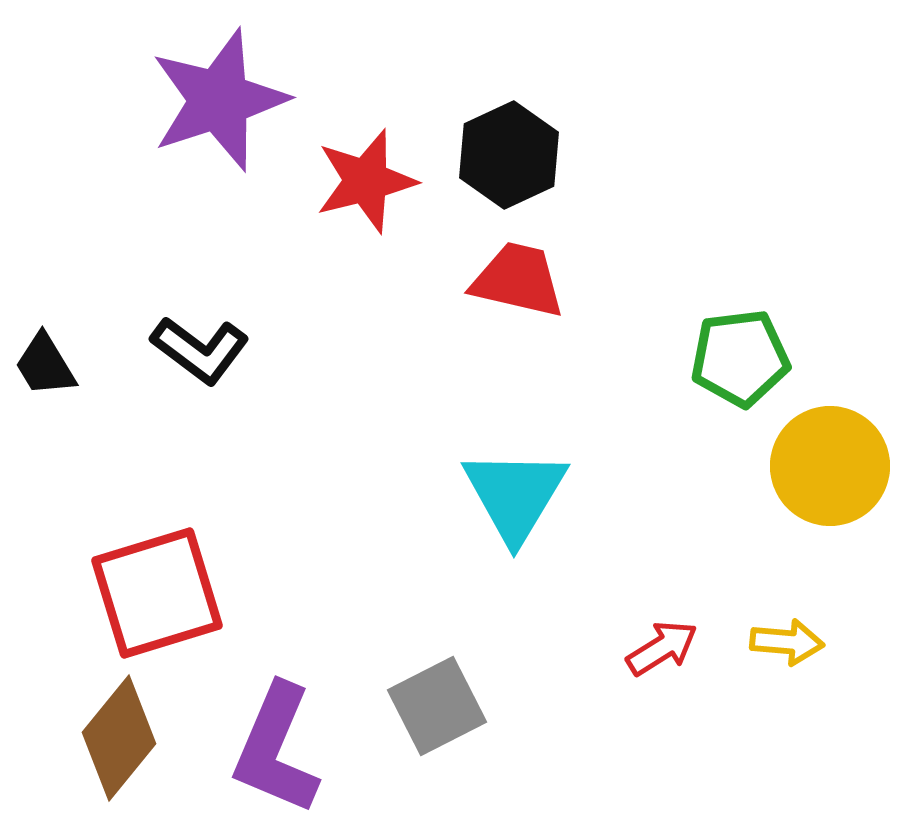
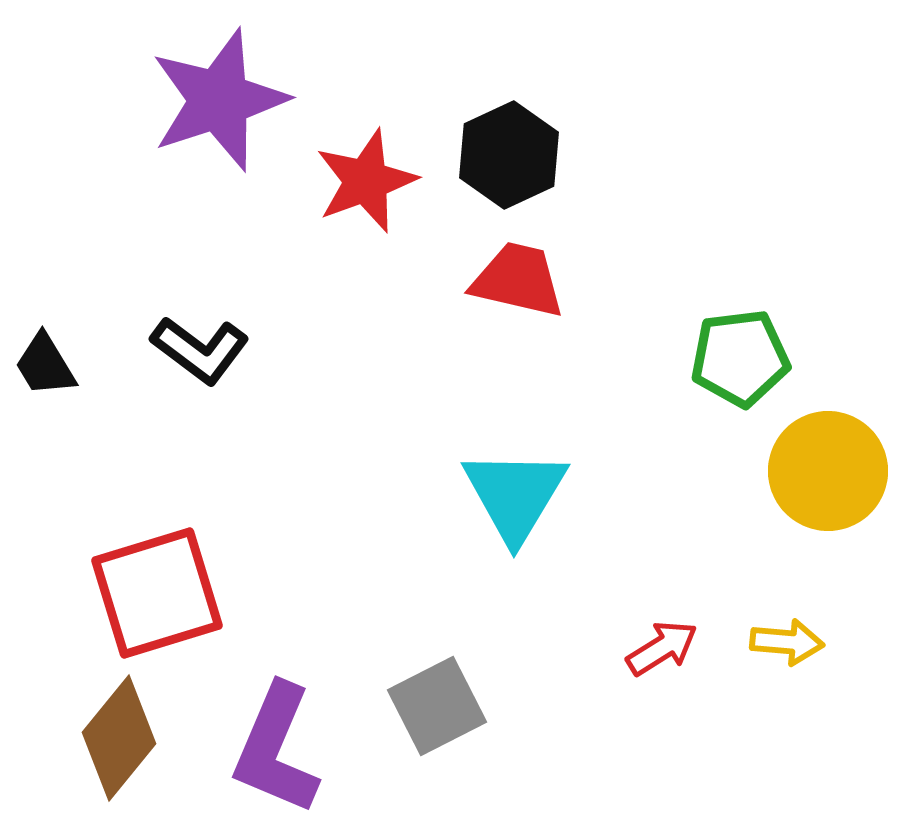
red star: rotated 6 degrees counterclockwise
yellow circle: moved 2 px left, 5 px down
